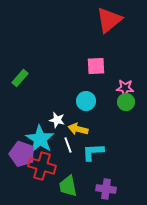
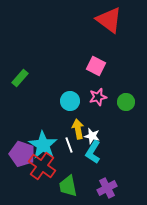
red triangle: rotated 44 degrees counterclockwise
pink square: rotated 30 degrees clockwise
pink star: moved 27 px left, 9 px down; rotated 18 degrees counterclockwise
cyan circle: moved 16 px left
white star: moved 35 px right, 16 px down
yellow arrow: rotated 66 degrees clockwise
cyan star: moved 3 px right, 6 px down
white line: moved 1 px right
cyan L-shape: rotated 55 degrees counterclockwise
red cross: rotated 20 degrees clockwise
purple cross: moved 1 px right, 1 px up; rotated 36 degrees counterclockwise
